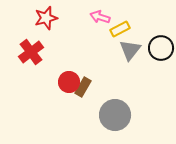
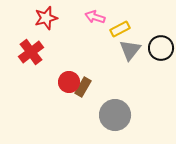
pink arrow: moved 5 px left
